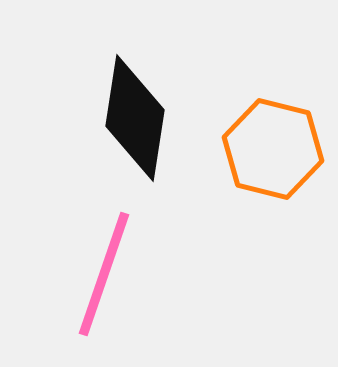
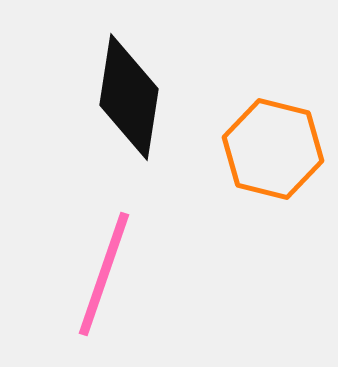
black diamond: moved 6 px left, 21 px up
